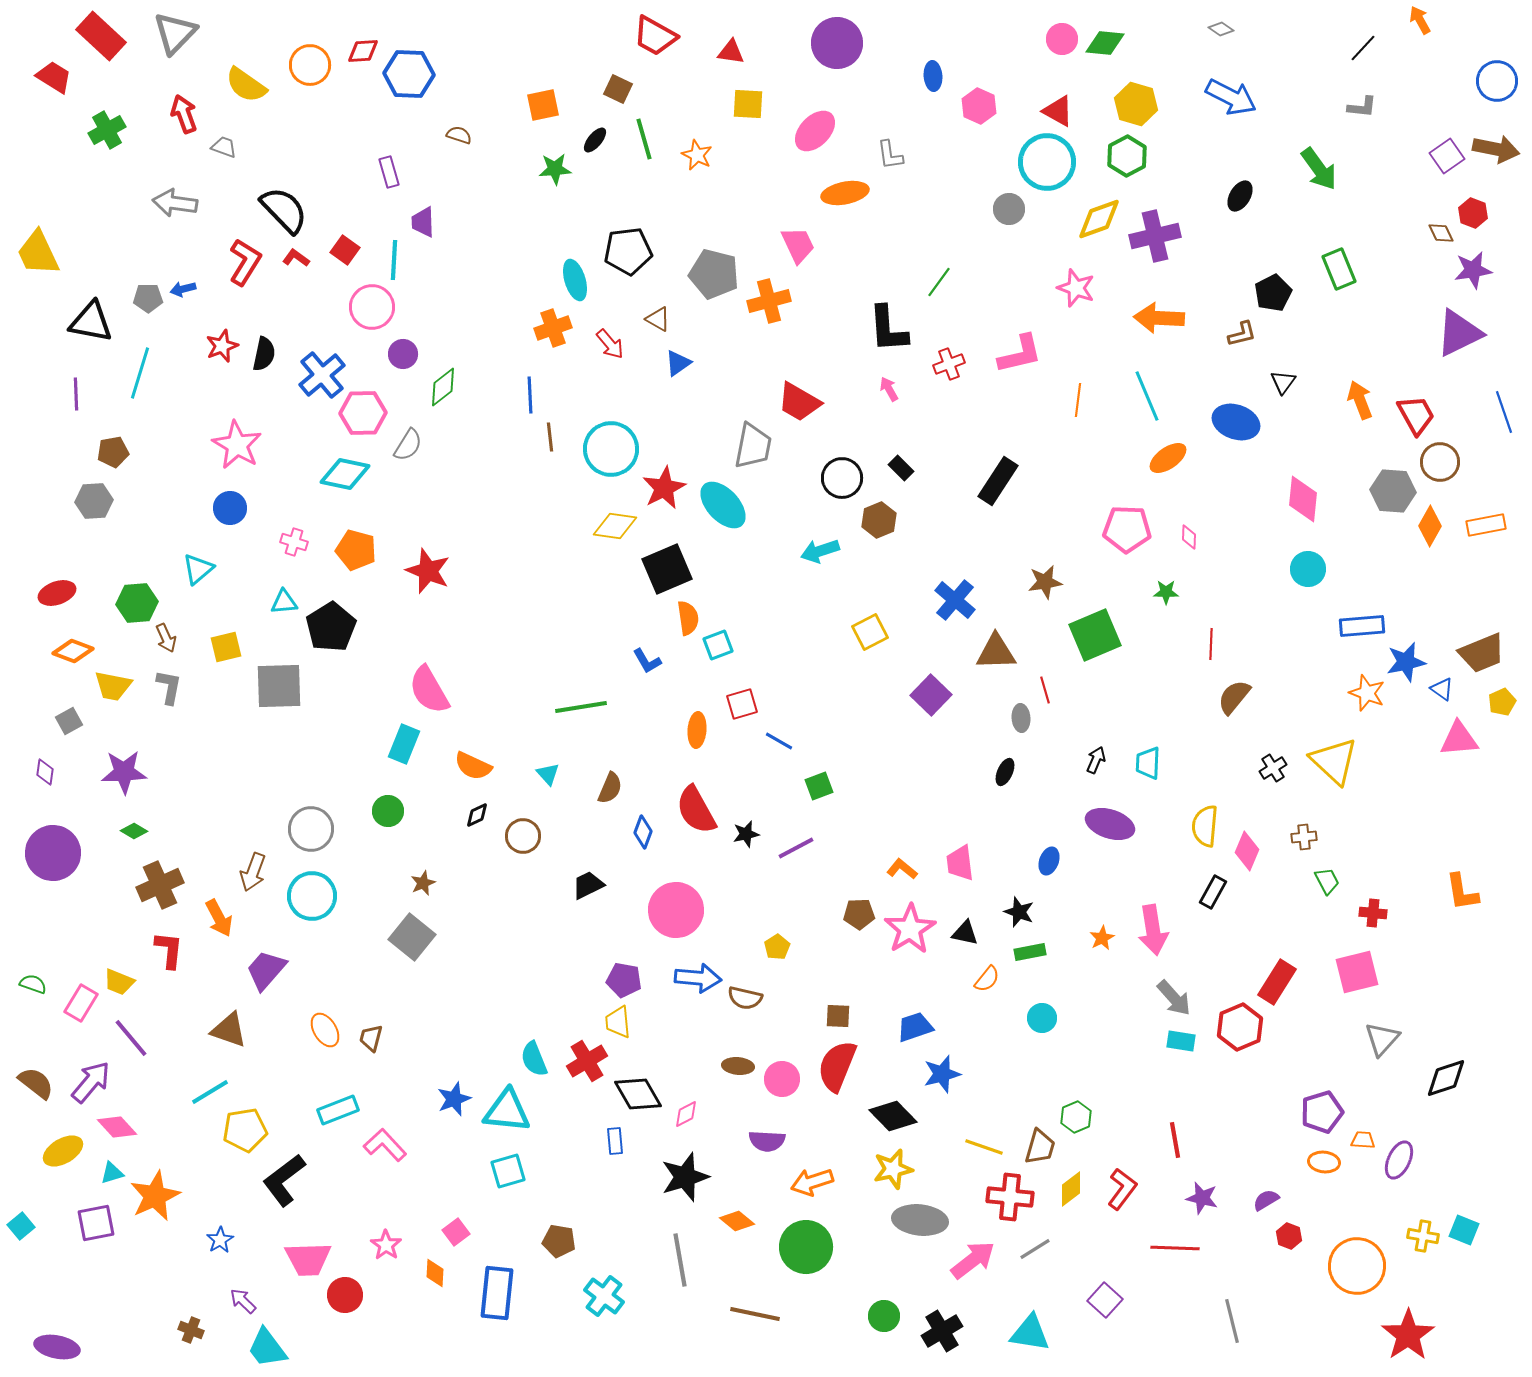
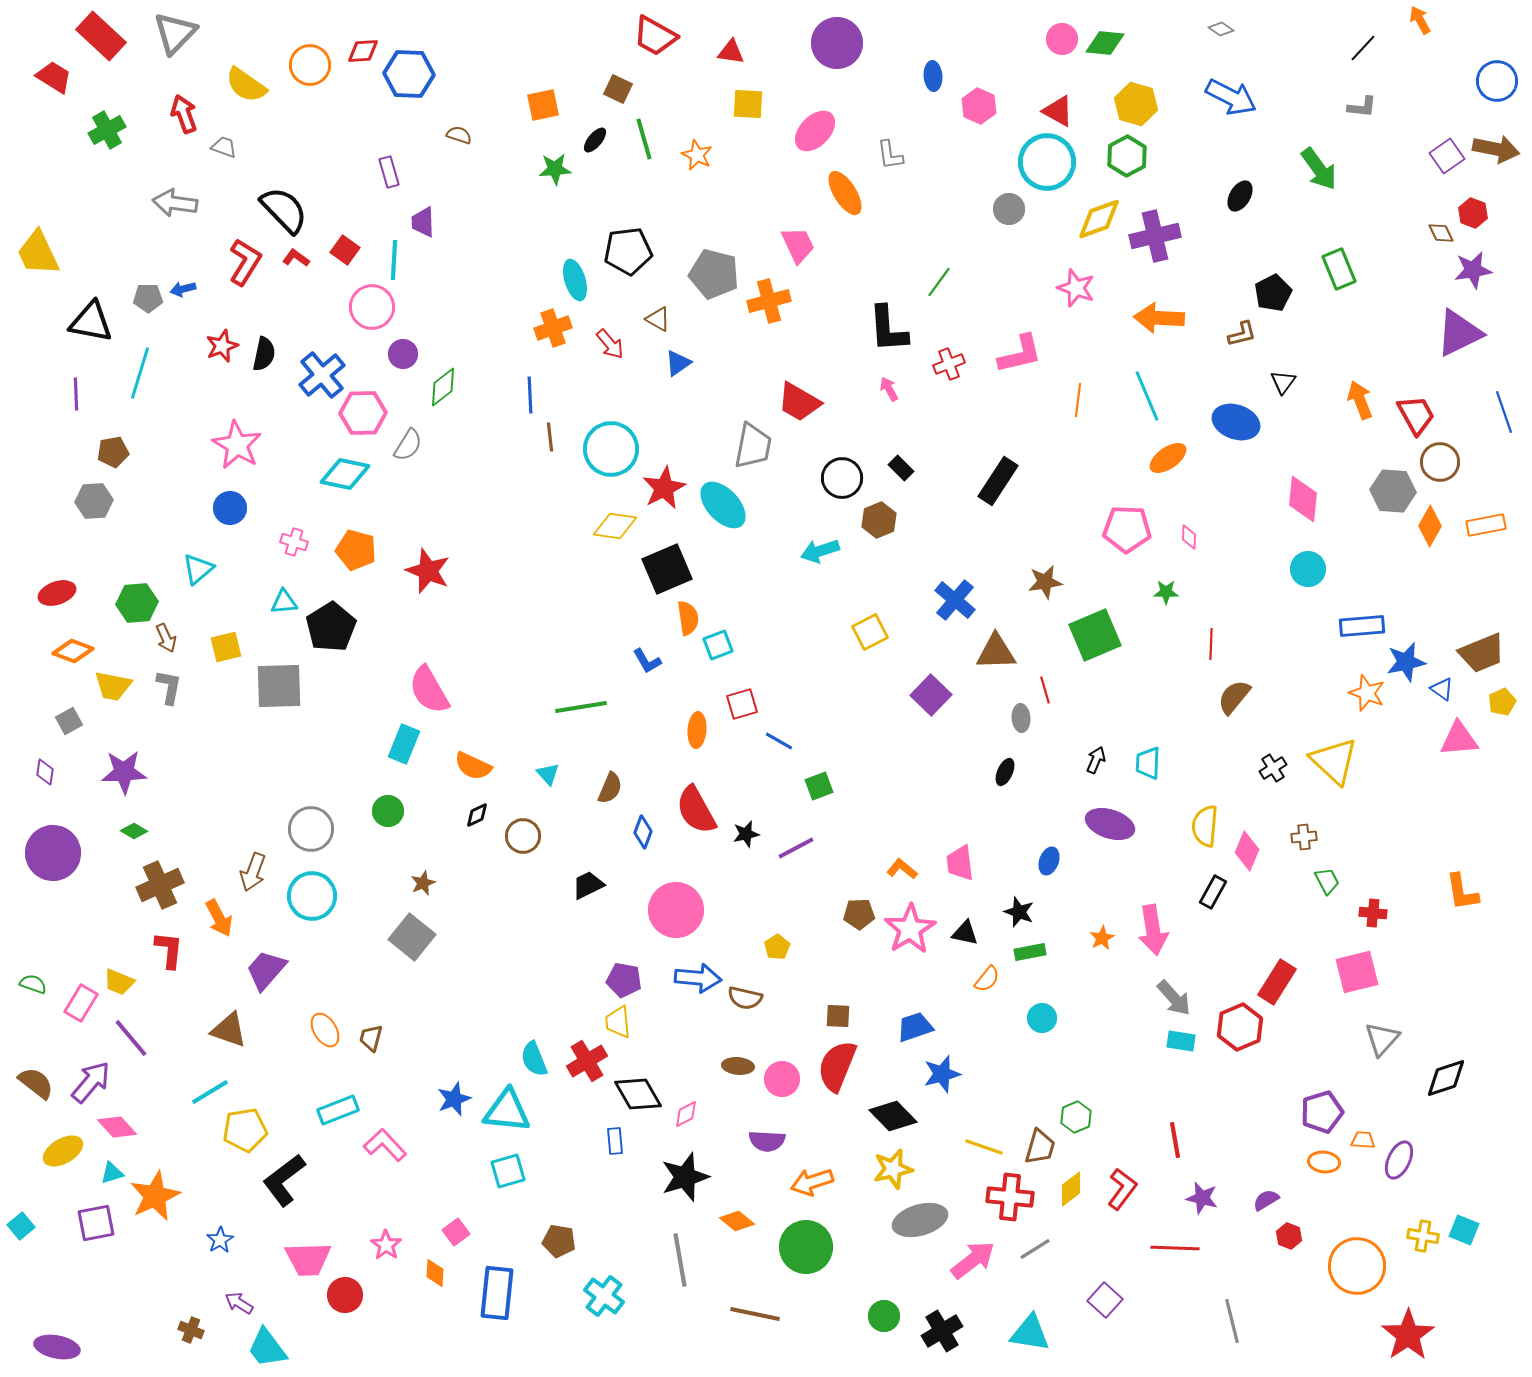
orange ellipse at (845, 193): rotated 69 degrees clockwise
gray ellipse at (920, 1220): rotated 22 degrees counterclockwise
purple arrow at (243, 1301): moved 4 px left, 2 px down; rotated 12 degrees counterclockwise
